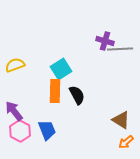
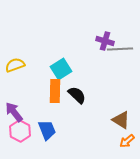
black semicircle: rotated 18 degrees counterclockwise
purple arrow: moved 1 px down
orange arrow: moved 1 px right, 1 px up
